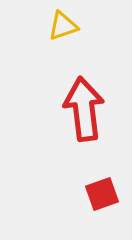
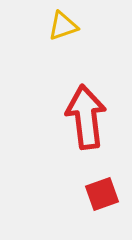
red arrow: moved 2 px right, 8 px down
